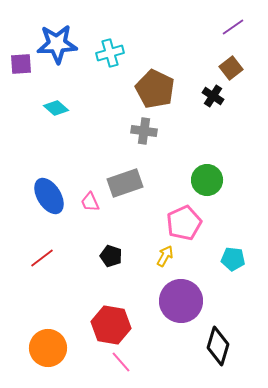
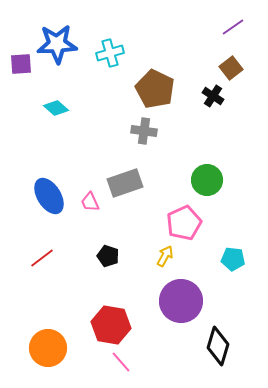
black pentagon: moved 3 px left
